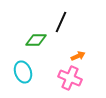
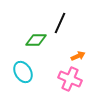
black line: moved 1 px left, 1 px down
cyan ellipse: rotated 10 degrees counterclockwise
pink cross: moved 1 px down
